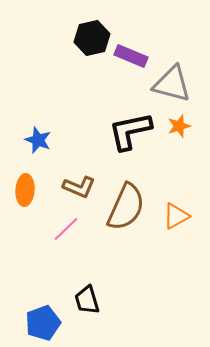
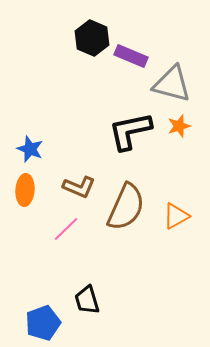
black hexagon: rotated 24 degrees counterclockwise
blue star: moved 8 px left, 9 px down
